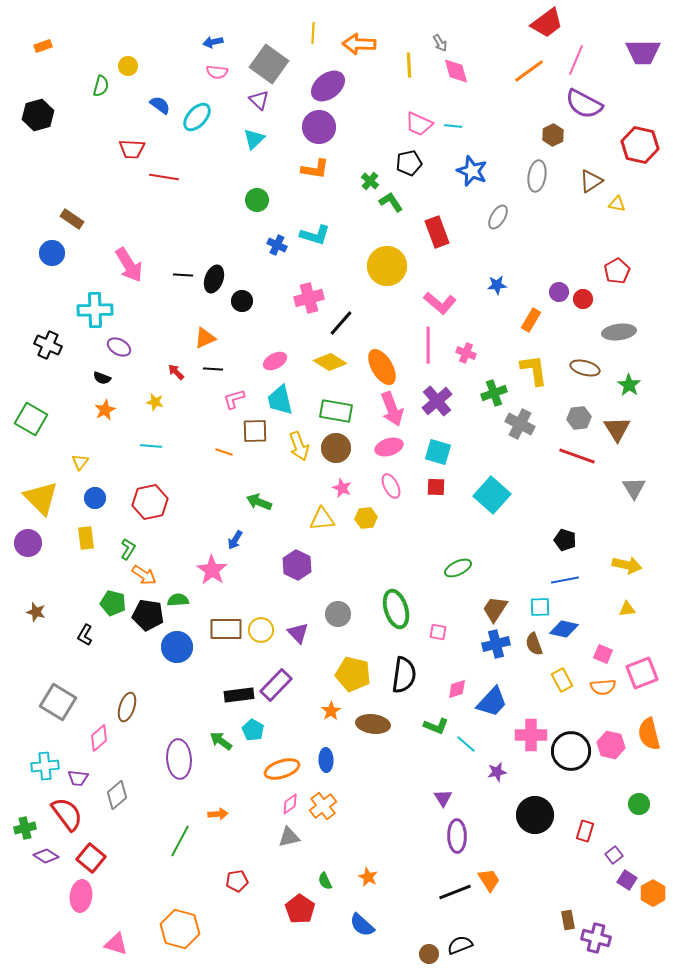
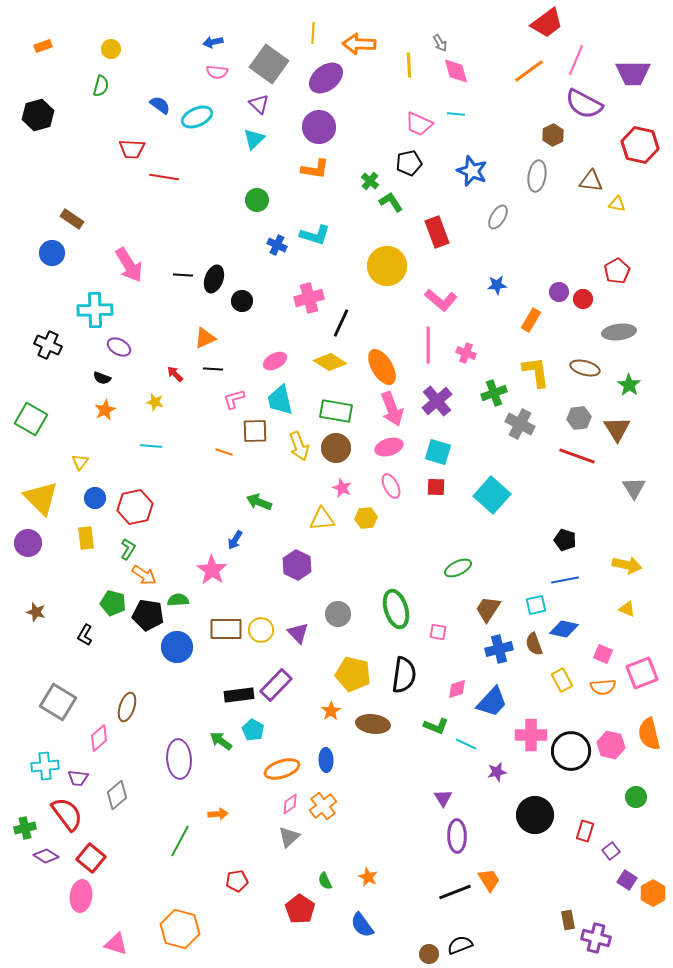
purple trapezoid at (643, 52): moved 10 px left, 21 px down
yellow circle at (128, 66): moved 17 px left, 17 px up
purple ellipse at (328, 86): moved 2 px left, 8 px up
purple triangle at (259, 100): moved 4 px down
cyan ellipse at (197, 117): rotated 24 degrees clockwise
cyan line at (453, 126): moved 3 px right, 12 px up
brown triangle at (591, 181): rotated 40 degrees clockwise
pink L-shape at (440, 303): moved 1 px right, 3 px up
black line at (341, 323): rotated 16 degrees counterclockwise
yellow L-shape at (534, 370): moved 2 px right, 2 px down
red arrow at (176, 372): moved 1 px left, 2 px down
red hexagon at (150, 502): moved 15 px left, 5 px down
cyan square at (540, 607): moved 4 px left, 2 px up; rotated 10 degrees counterclockwise
brown trapezoid at (495, 609): moved 7 px left
yellow triangle at (627, 609): rotated 30 degrees clockwise
blue cross at (496, 644): moved 3 px right, 5 px down
cyan line at (466, 744): rotated 15 degrees counterclockwise
green circle at (639, 804): moved 3 px left, 7 px up
gray triangle at (289, 837): rotated 30 degrees counterclockwise
purple square at (614, 855): moved 3 px left, 4 px up
blue semicircle at (362, 925): rotated 12 degrees clockwise
